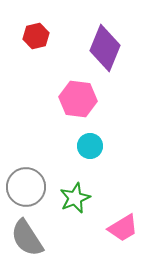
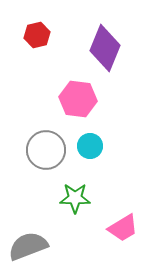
red hexagon: moved 1 px right, 1 px up
gray circle: moved 20 px right, 37 px up
green star: rotated 24 degrees clockwise
gray semicircle: moved 1 px right, 8 px down; rotated 102 degrees clockwise
